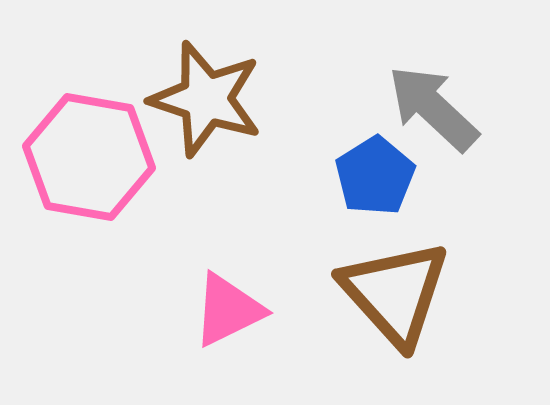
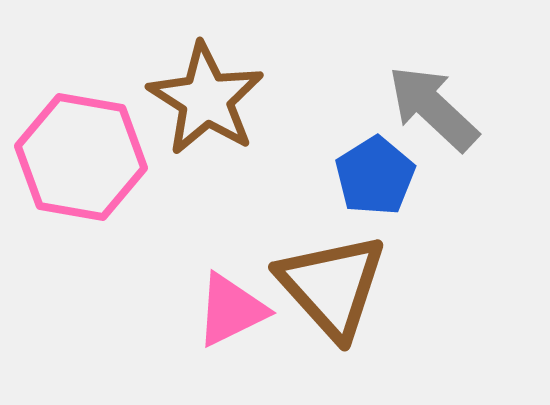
brown star: rotated 14 degrees clockwise
pink hexagon: moved 8 px left
brown triangle: moved 63 px left, 7 px up
pink triangle: moved 3 px right
